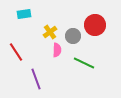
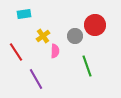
yellow cross: moved 7 px left, 4 px down
gray circle: moved 2 px right
pink semicircle: moved 2 px left, 1 px down
green line: moved 3 px right, 3 px down; rotated 45 degrees clockwise
purple line: rotated 10 degrees counterclockwise
